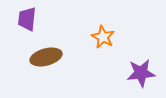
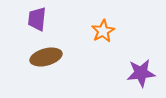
purple trapezoid: moved 10 px right
orange star: moved 6 px up; rotated 15 degrees clockwise
